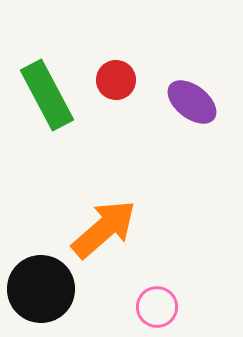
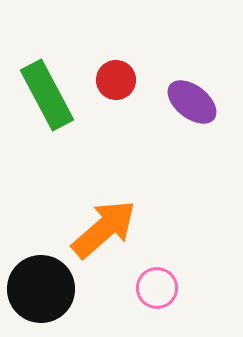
pink circle: moved 19 px up
